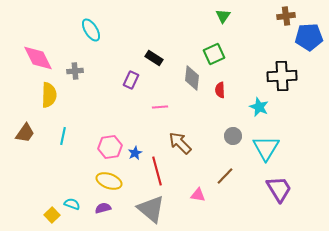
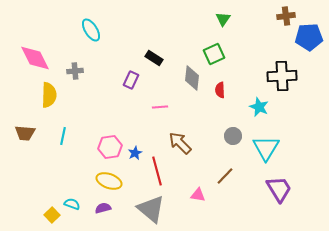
green triangle: moved 3 px down
pink diamond: moved 3 px left
brown trapezoid: rotated 60 degrees clockwise
